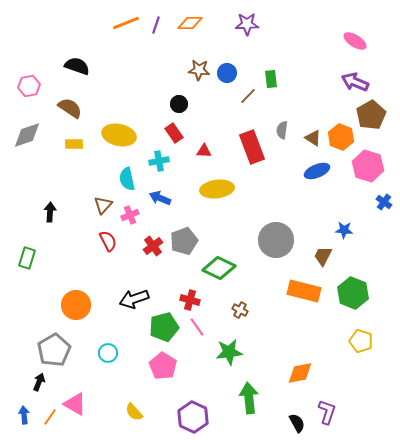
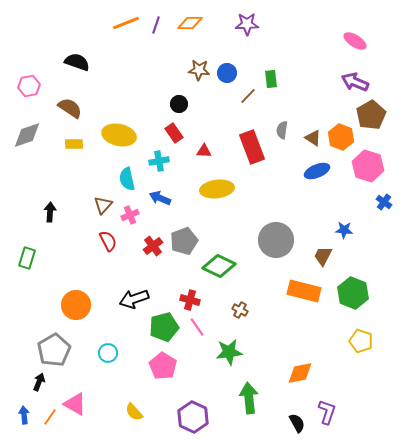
black semicircle at (77, 66): moved 4 px up
green diamond at (219, 268): moved 2 px up
